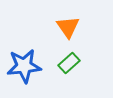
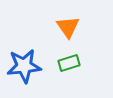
green rectangle: rotated 25 degrees clockwise
